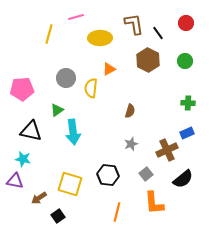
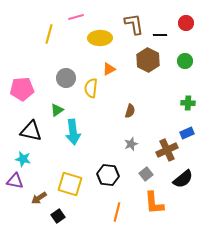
black line: moved 2 px right, 2 px down; rotated 56 degrees counterclockwise
